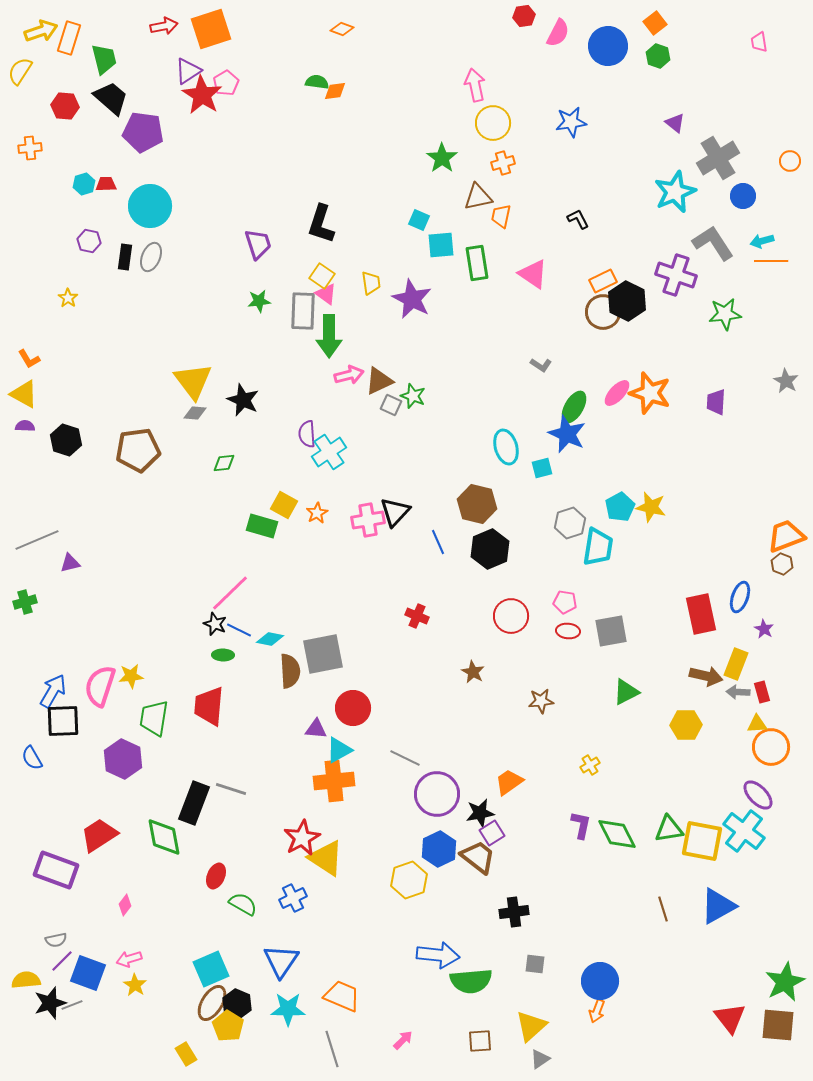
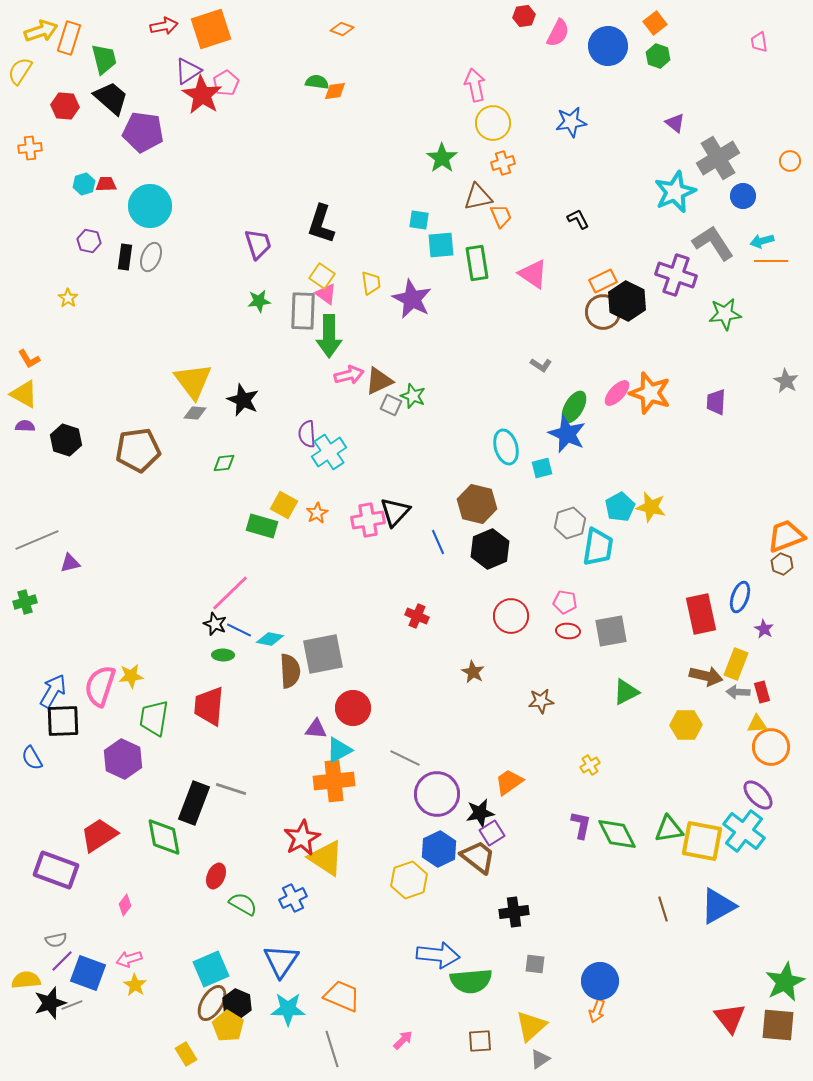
orange trapezoid at (501, 216): rotated 145 degrees clockwise
cyan square at (419, 220): rotated 15 degrees counterclockwise
